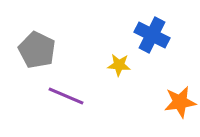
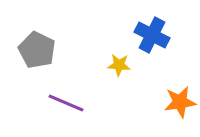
purple line: moved 7 px down
